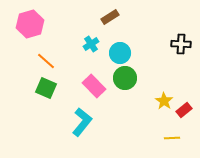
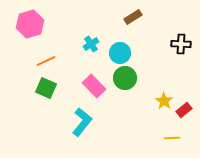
brown rectangle: moved 23 px right
orange line: rotated 66 degrees counterclockwise
